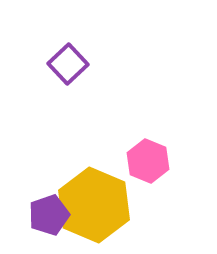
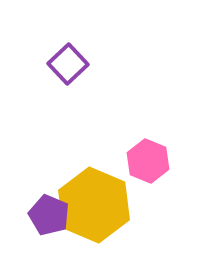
purple pentagon: rotated 30 degrees counterclockwise
